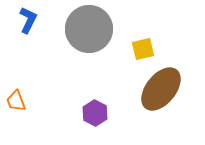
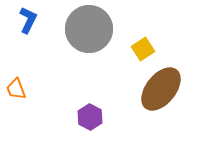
yellow square: rotated 20 degrees counterclockwise
orange trapezoid: moved 12 px up
purple hexagon: moved 5 px left, 4 px down
